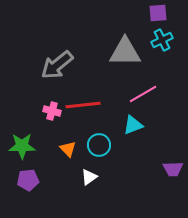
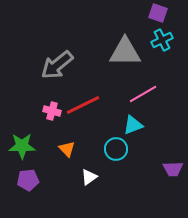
purple square: rotated 24 degrees clockwise
red line: rotated 20 degrees counterclockwise
cyan circle: moved 17 px right, 4 px down
orange triangle: moved 1 px left
